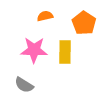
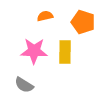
orange pentagon: moved 1 px left, 1 px up; rotated 15 degrees counterclockwise
pink star: moved 1 px down
